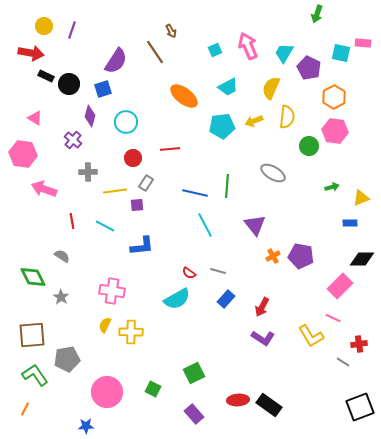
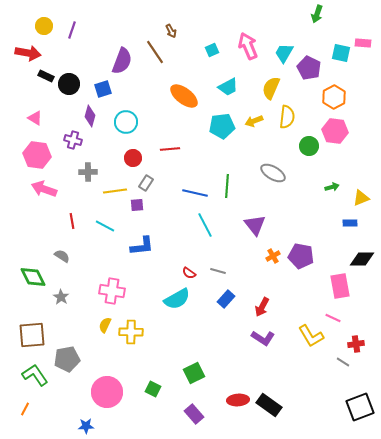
cyan square at (215, 50): moved 3 px left
red arrow at (31, 53): moved 3 px left
purple semicircle at (116, 61): moved 6 px right; rotated 12 degrees counterclockwise
purple cross at (73, 140): rotated 24 degrees counterclockwise
pink hexagon at (23, 154): moved 14 px right, 1 px down
pink rectangle at (340, 286): rotated 55 degrees counterclockwise
red cross at (359, 344): moved 3 px left
